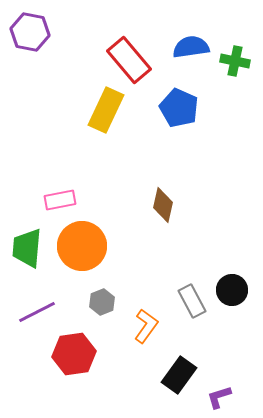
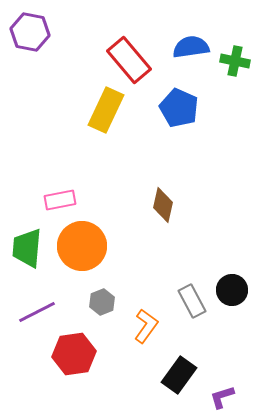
purple L-shape: moved 3 px right
